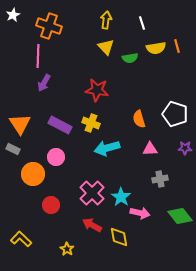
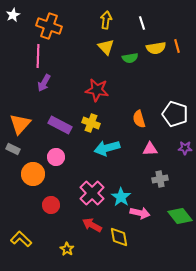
orange triangle: rotated 15 degrees clockwise
